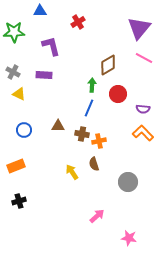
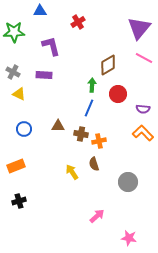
blue circle: moved 1 px up
brown cross: moved 1 px left
